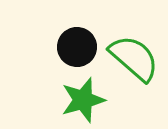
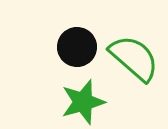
green star: moved 2 px down
